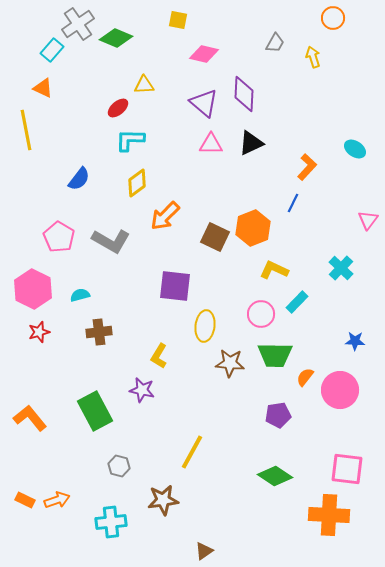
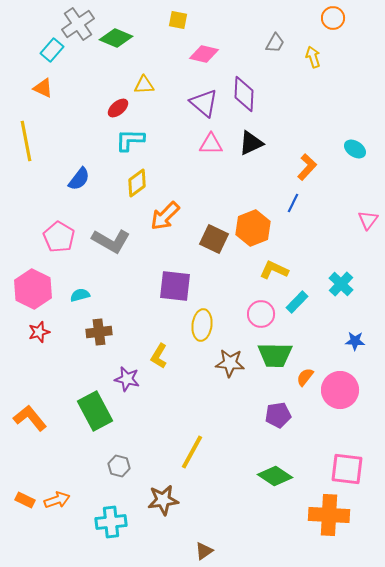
yellow line at (26, 130): moved 11 px down
brown square at (215, 237): moved 1 px left, 2 px down
cyan cross at (341, 268): moved 16 px down
yellow ellipse at (205, 326): moved 3 px left, 1 px up
purple star at (142, 390): moved 15 px left, 11 px up
